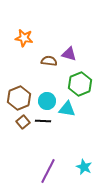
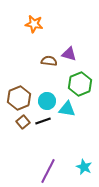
orange star: moved 10 px right, 14 px up
black line: rotated 21 degrees counterclockwise
